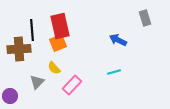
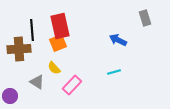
gray triangle: rotated 42 degrees counterclockwise
